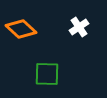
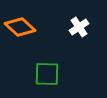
orange diamond: moved 1 px left, 2 px up
